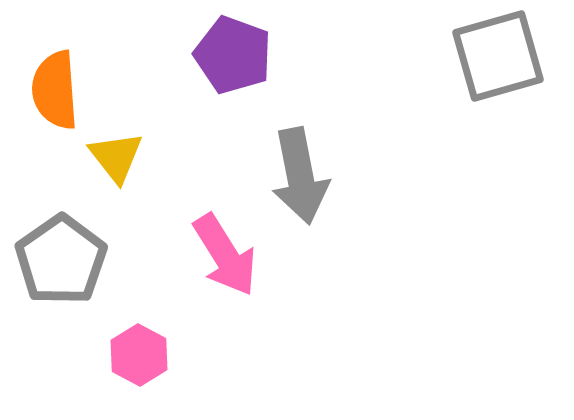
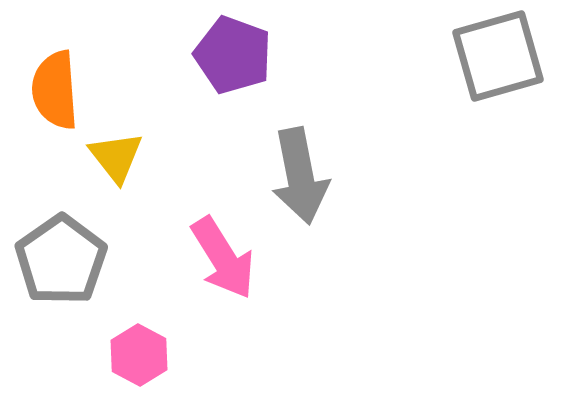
pink arrow: moved 2 px left, 3 px down
